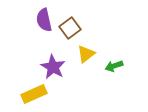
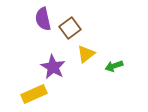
purple semicircle: moved 1 px left, 1 px up
